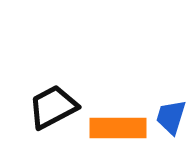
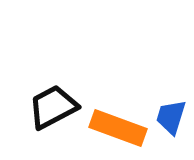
orange rectangle: rotated 20 degrees clockwise
